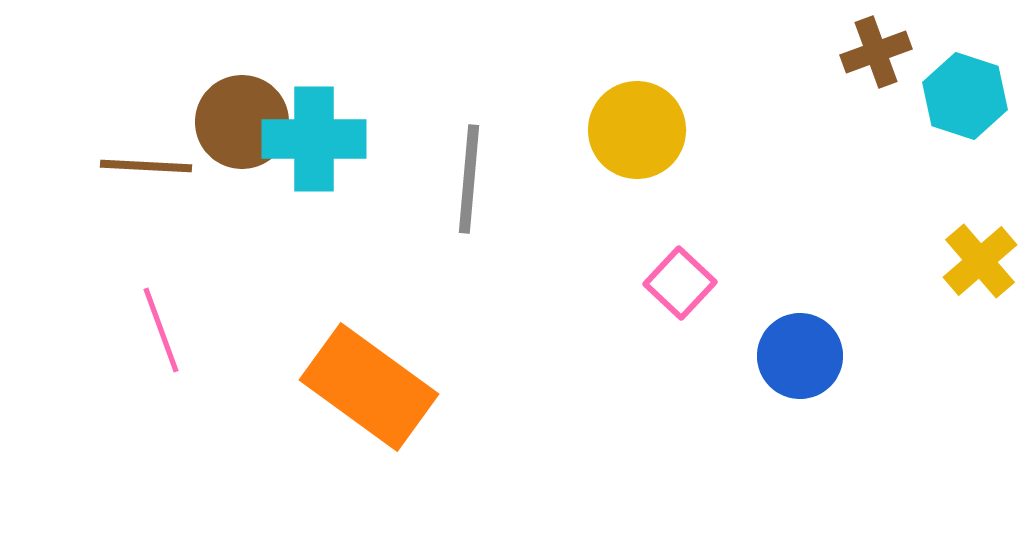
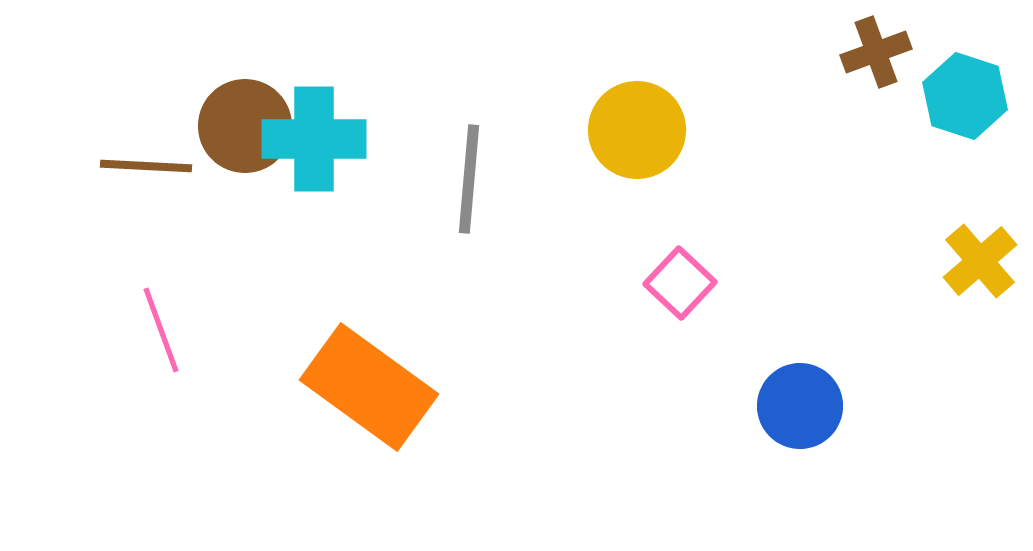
brown circle: moved 3 px right, 4 px down
blue circle: moved 50 px down
